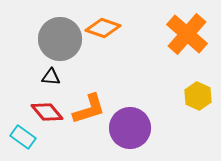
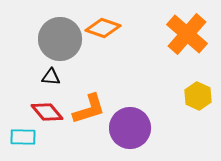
cyan rectangle: rotated 35 degrees counterclockwise
